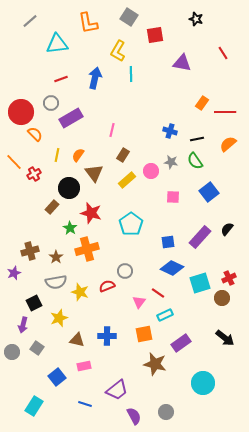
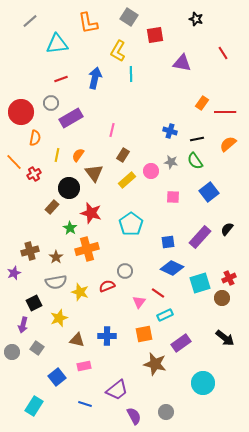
orange semicircle at (35, 134): moved 4 px down; rotated 56 degrees clockwise
